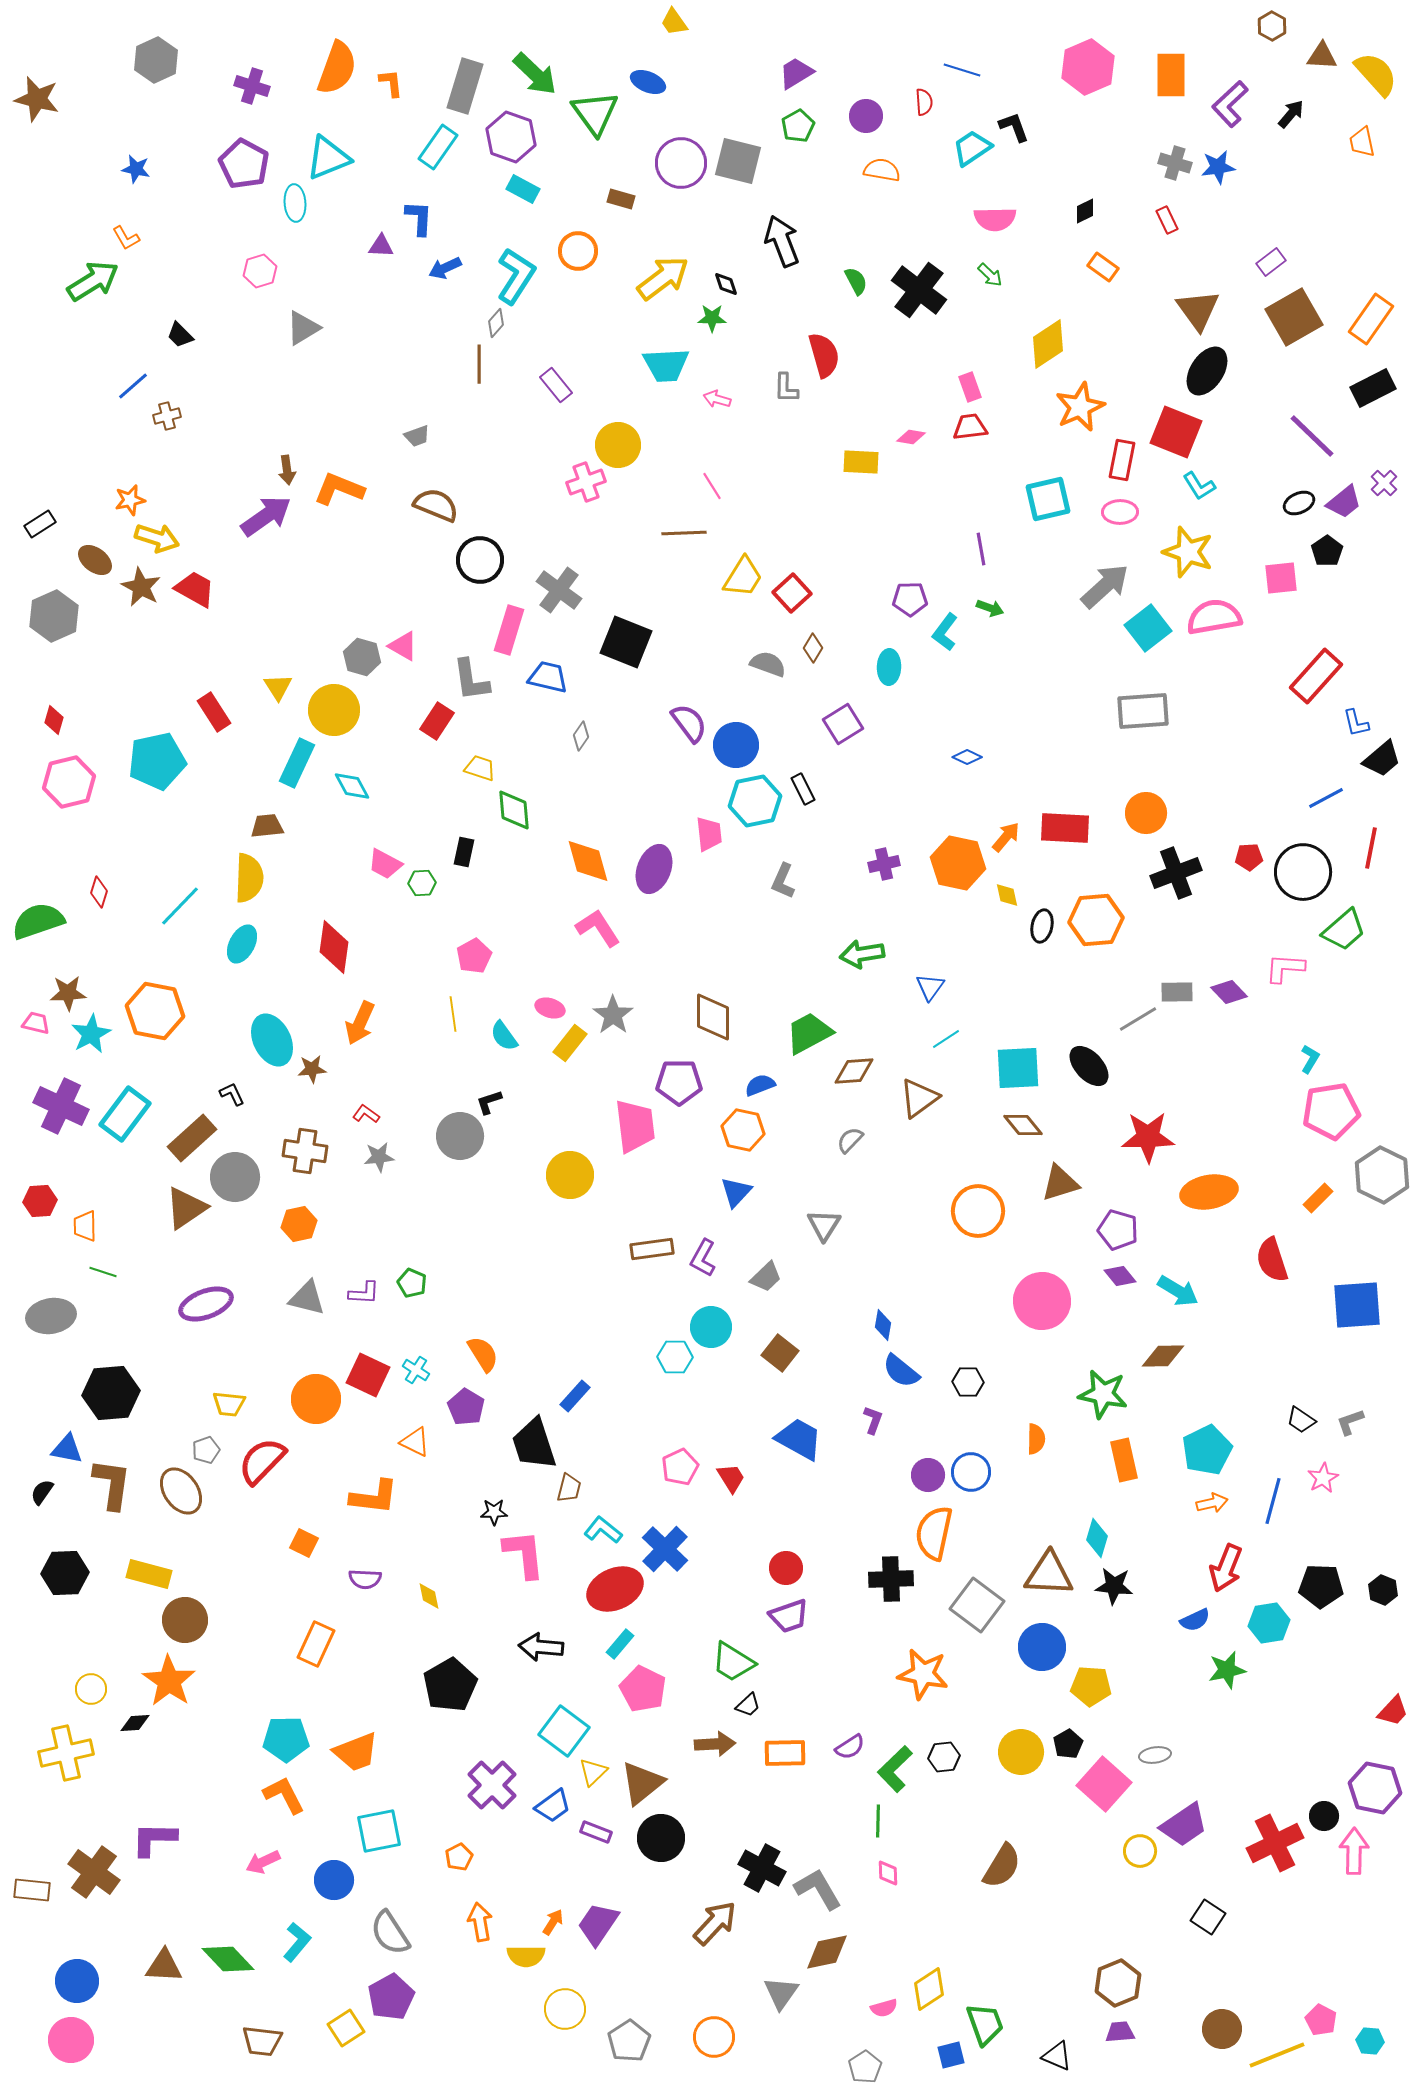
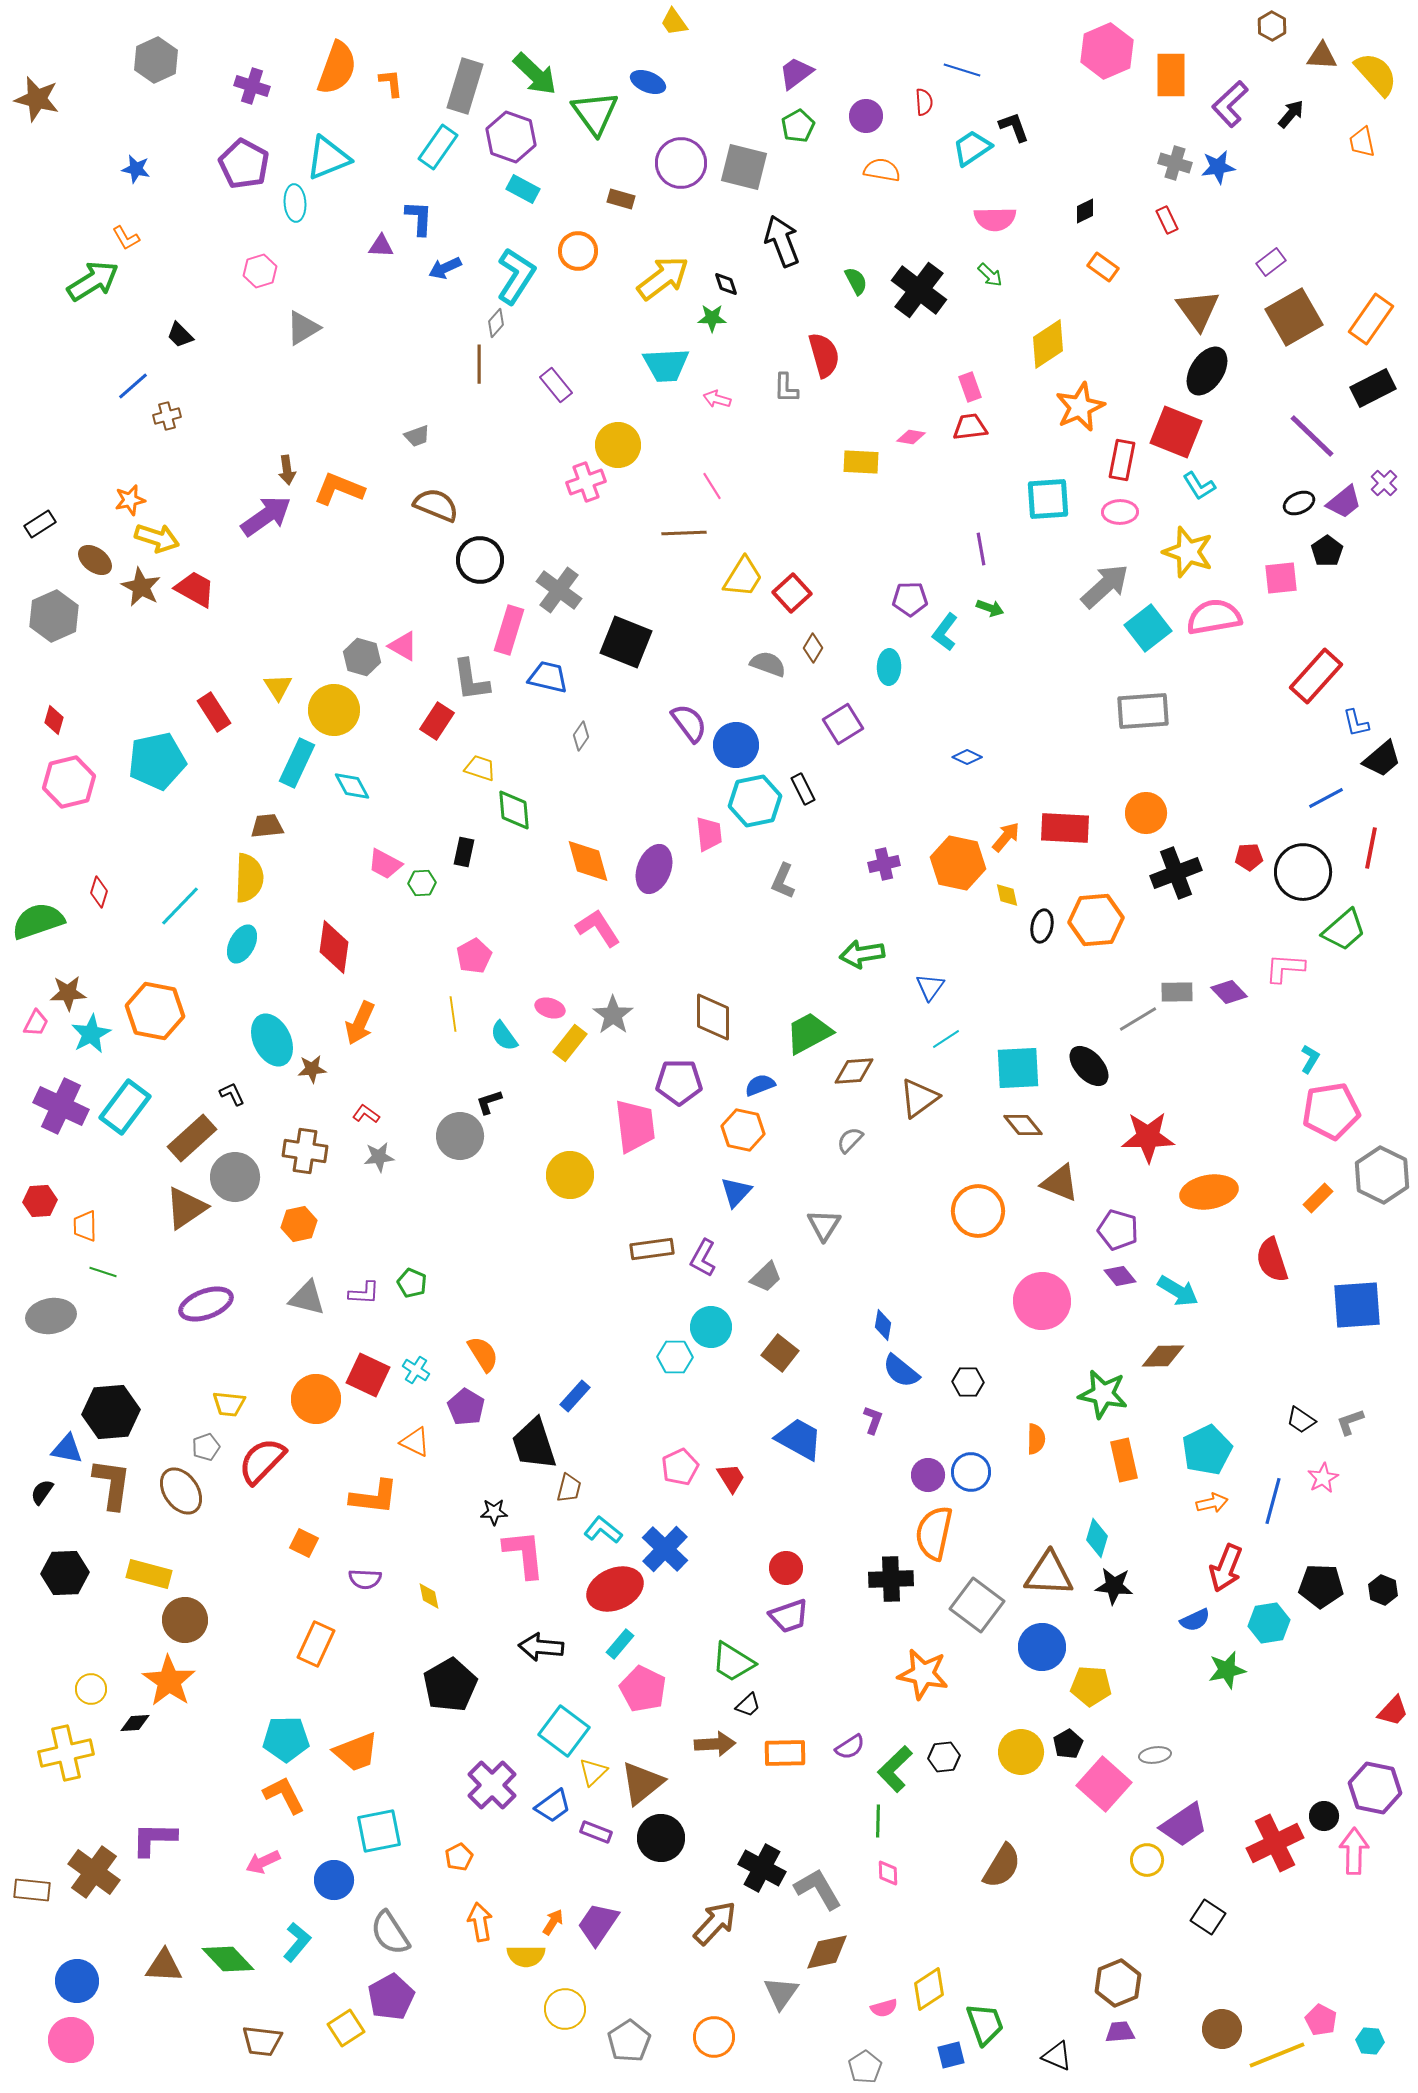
pink hexagon at (1088, 67): moved 19 px right, 16 px up
purple trapezoid at (796, 73): rotated 6 degrees counterclockwise
gray square at (738, 161): moved 6 px right, 6 px down
cyan square at (1048, 499): rotated 9 degrees clockwise
pink trapezoid at (36, 1023): rotated 104 degrees clockwise
cyan rectangle at (125, 1114): moved 7 px up
brown triangle at (1060, 1183): rotated 39 degrees clockwise
black hexagon at (111, 1393): moved 19 px down
gray pentagon at (206, 1450): moved 3 px up
yellow circle at (1140, 1851): moved 7 px right, 9 px down
